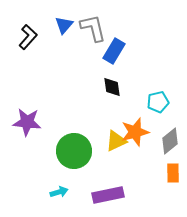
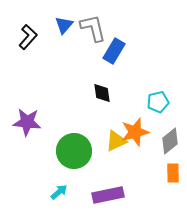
black diamond: moved 10 px left, 6 px down
cyan arrow: rotated 24 degrees counterclockwise
